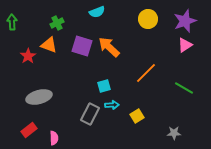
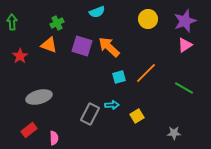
red star: moved 8 px left
cyan square: moved 15 px right, 9 px up
